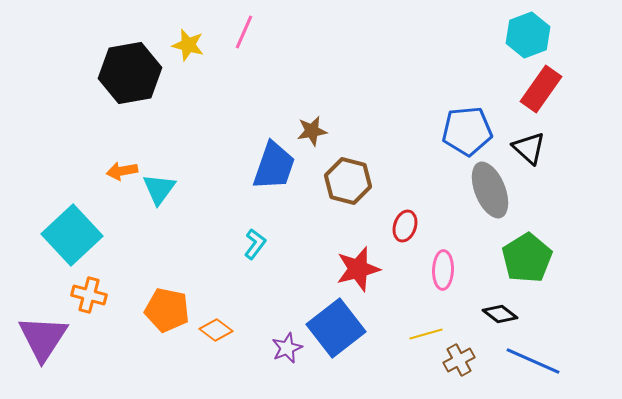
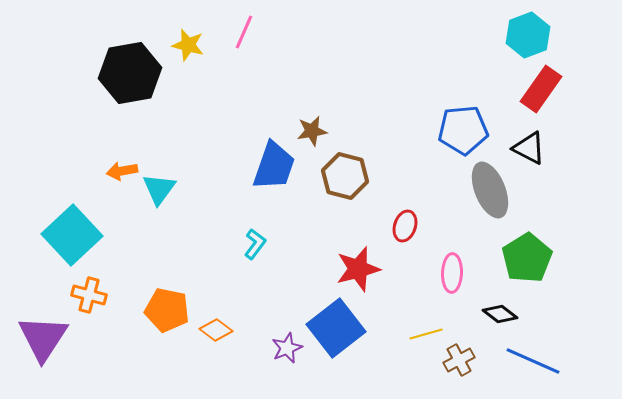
blue pentagon: moved 4 px left, 1 px up
black triangle: rotated 15 degrees counterclockwise
brown hexagon: moved 3 px left, 5 px up
pink ellipse: moved 9 px right, 3 px down
